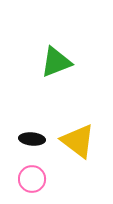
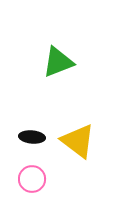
green triangle: moved 2 px right
black ellipse: moved 2 px up
